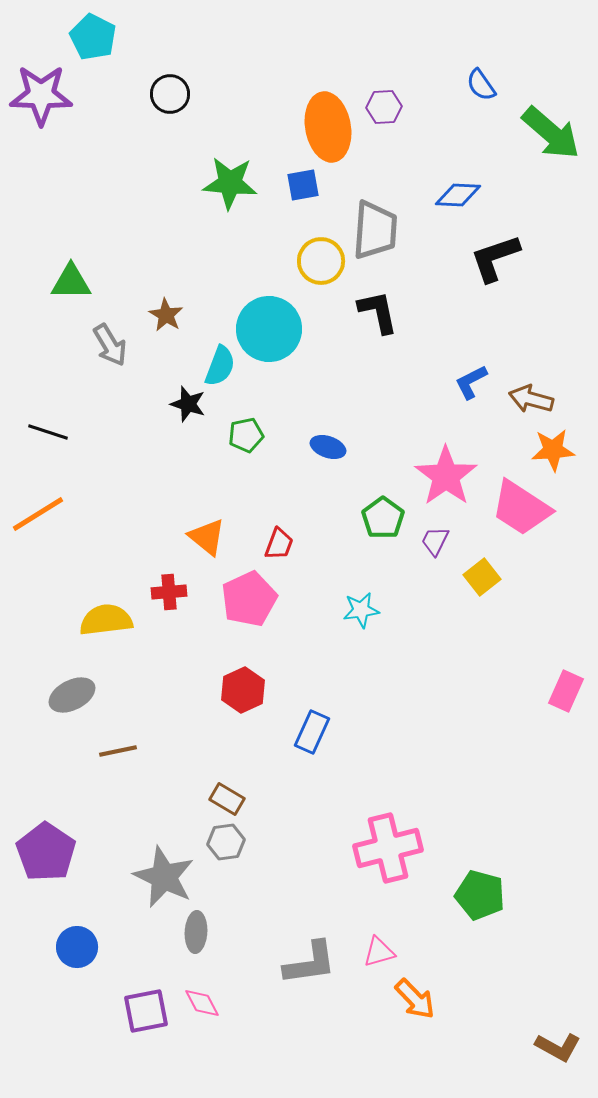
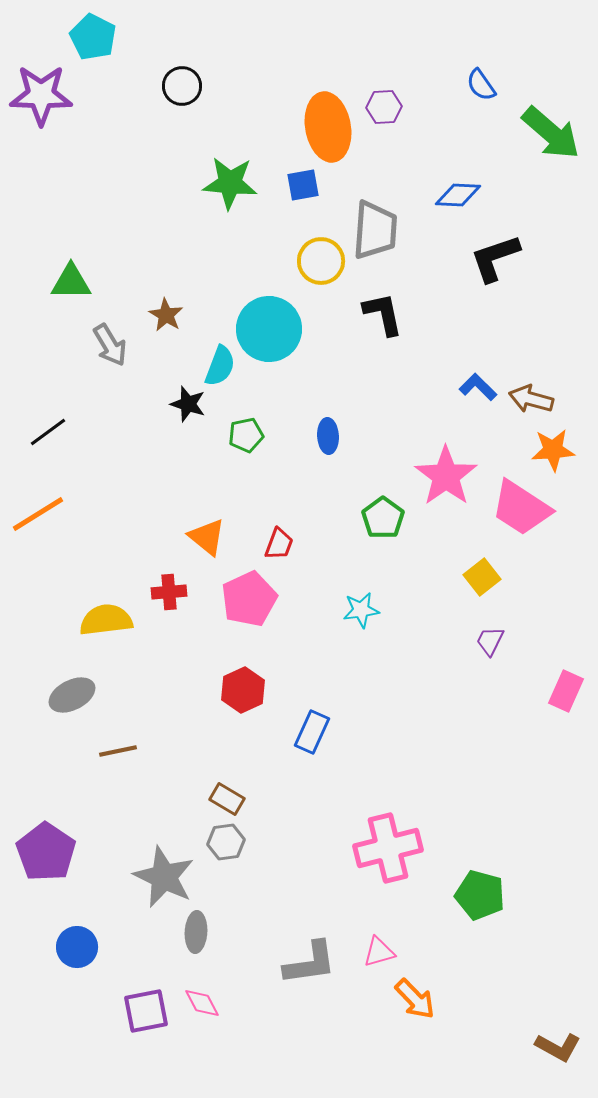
black circle at (170, 94): moved 12 px right, 8 px up
black L-shape at (378, 312): moved 5 px right, 2 px down
blue L-shape at (471, 382): moved 7 px right, 5 px down; rotated 72 degrees clockwise
black line at (48, 432): rotated 54 degrees counterclockwise
blue ellipse at (328, 447): moved 11 px up; rotated 68 degrees clockwise
purple trapezoid at (435, 541): moved 55 px right, 100 px down
